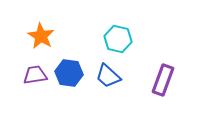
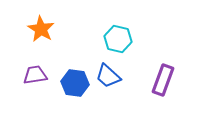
orange star: moved 7 px up
blue hexagon: moved 6 px right, 10 px down
